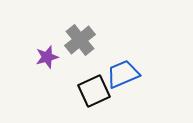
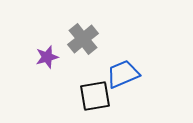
gray cross: moved 3 px right, 1 px up
black square: moved 1 px right, 5 px down; rotated 16 degrees clockwise
